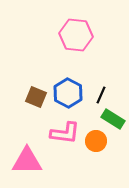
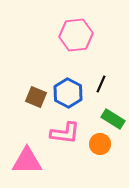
pink hexagon: rotated 12 degrees counterclockwise
black line: moved 11 px up
orange circle: moved 4 px right, 3 px down
